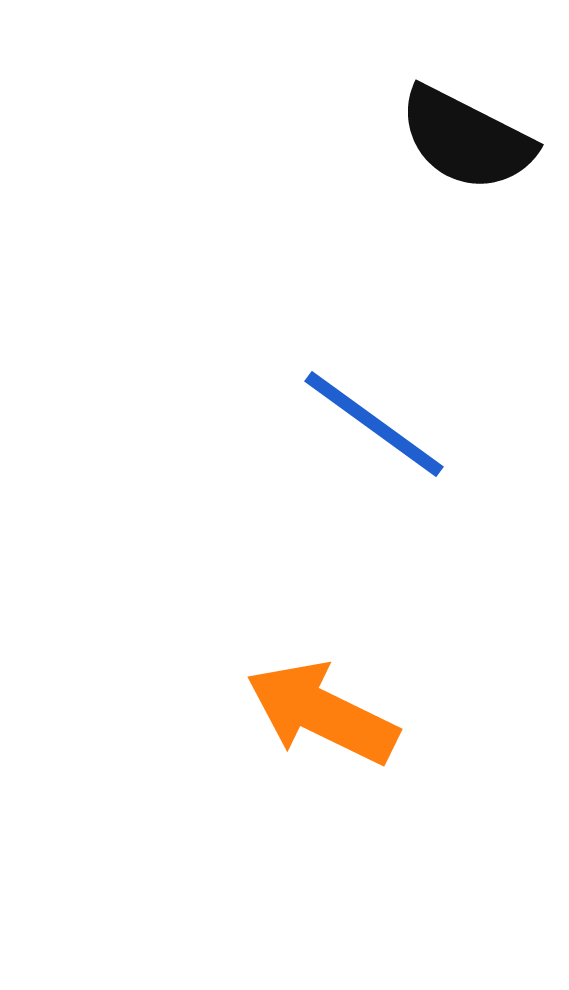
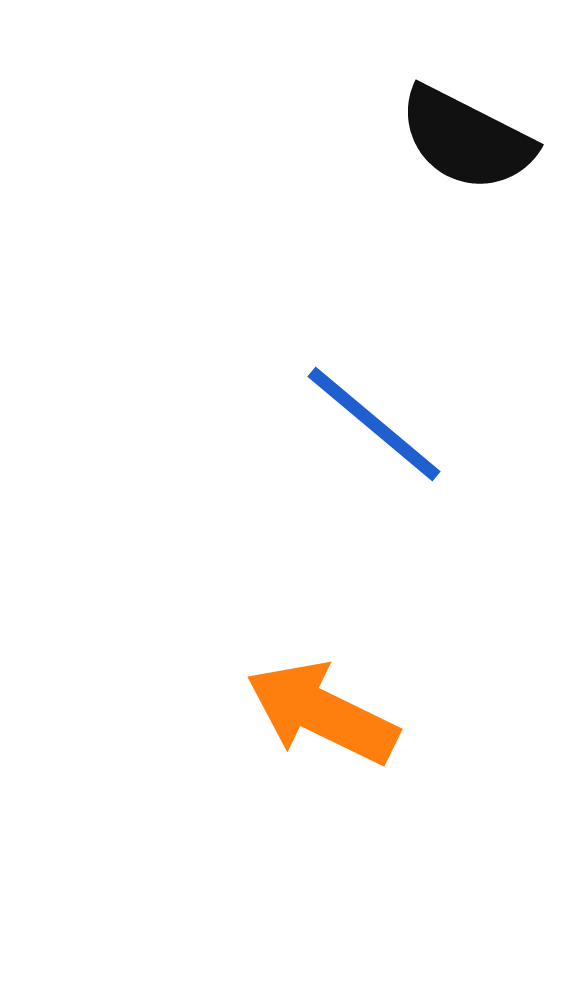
blue line: rotated 4 degrees clockwise
